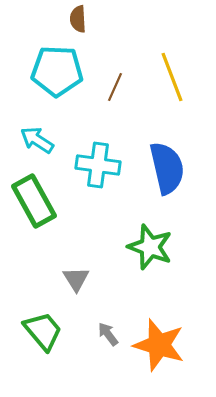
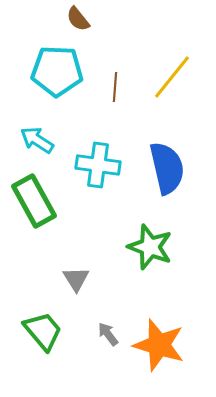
brown semicircle: rotated 36 degrees counterclockwise
yellow line: rotated 60 degrees clockwise
brown line: rotated 20 degrees counterclockwise
